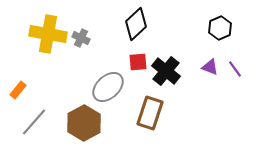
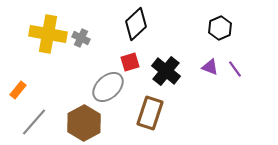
red square: moved 8 px left; rotated 12 degrees counterclockwise
